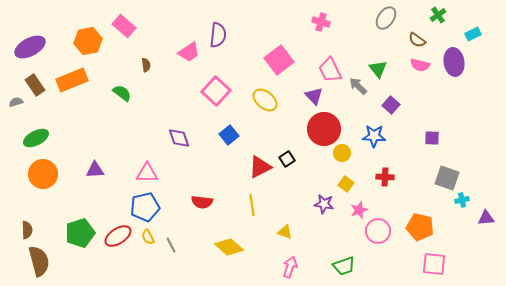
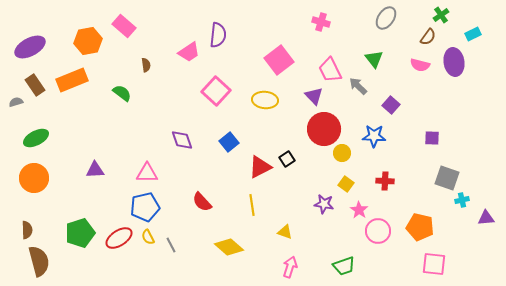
green cross at (438, 15): moved 3 px right
brown semicircle at (417, 40): moved 11 px right, 3 px up; rotated 90 degrees counterclockwise
green triangle at (378, 69): moved 4 px left, 10 px up
yellow ellipse at (265, 100): rotated 35 degrees counterclockwise
blue square at (229, 135): moved 7 px down
purple diamond at (179, 138): moved 3 px right, 2 px down
orange circle at (43, 174): moved 9 px left, 4 px down
red cross at (385, 177): moved 4 px down
red semicircle at (202, 202): rotated 40 degrees clockwise
pink star at (359, 210): rotated 18 degrees counterclockwise
red ellipse at (118, 236): moved 1 px right, 2 px down
